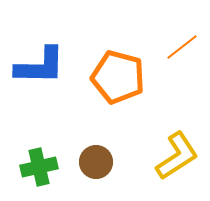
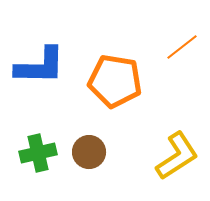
orange pentagon: moved 3 px left, 4 px down; rotated 6 degrees counterclockwise
brown circle: moved 7 px left, 10 px up
green cross: moved 1 px left, 14 px up
